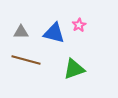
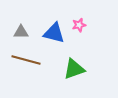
pink star: rotated 16 degrees clockwise
